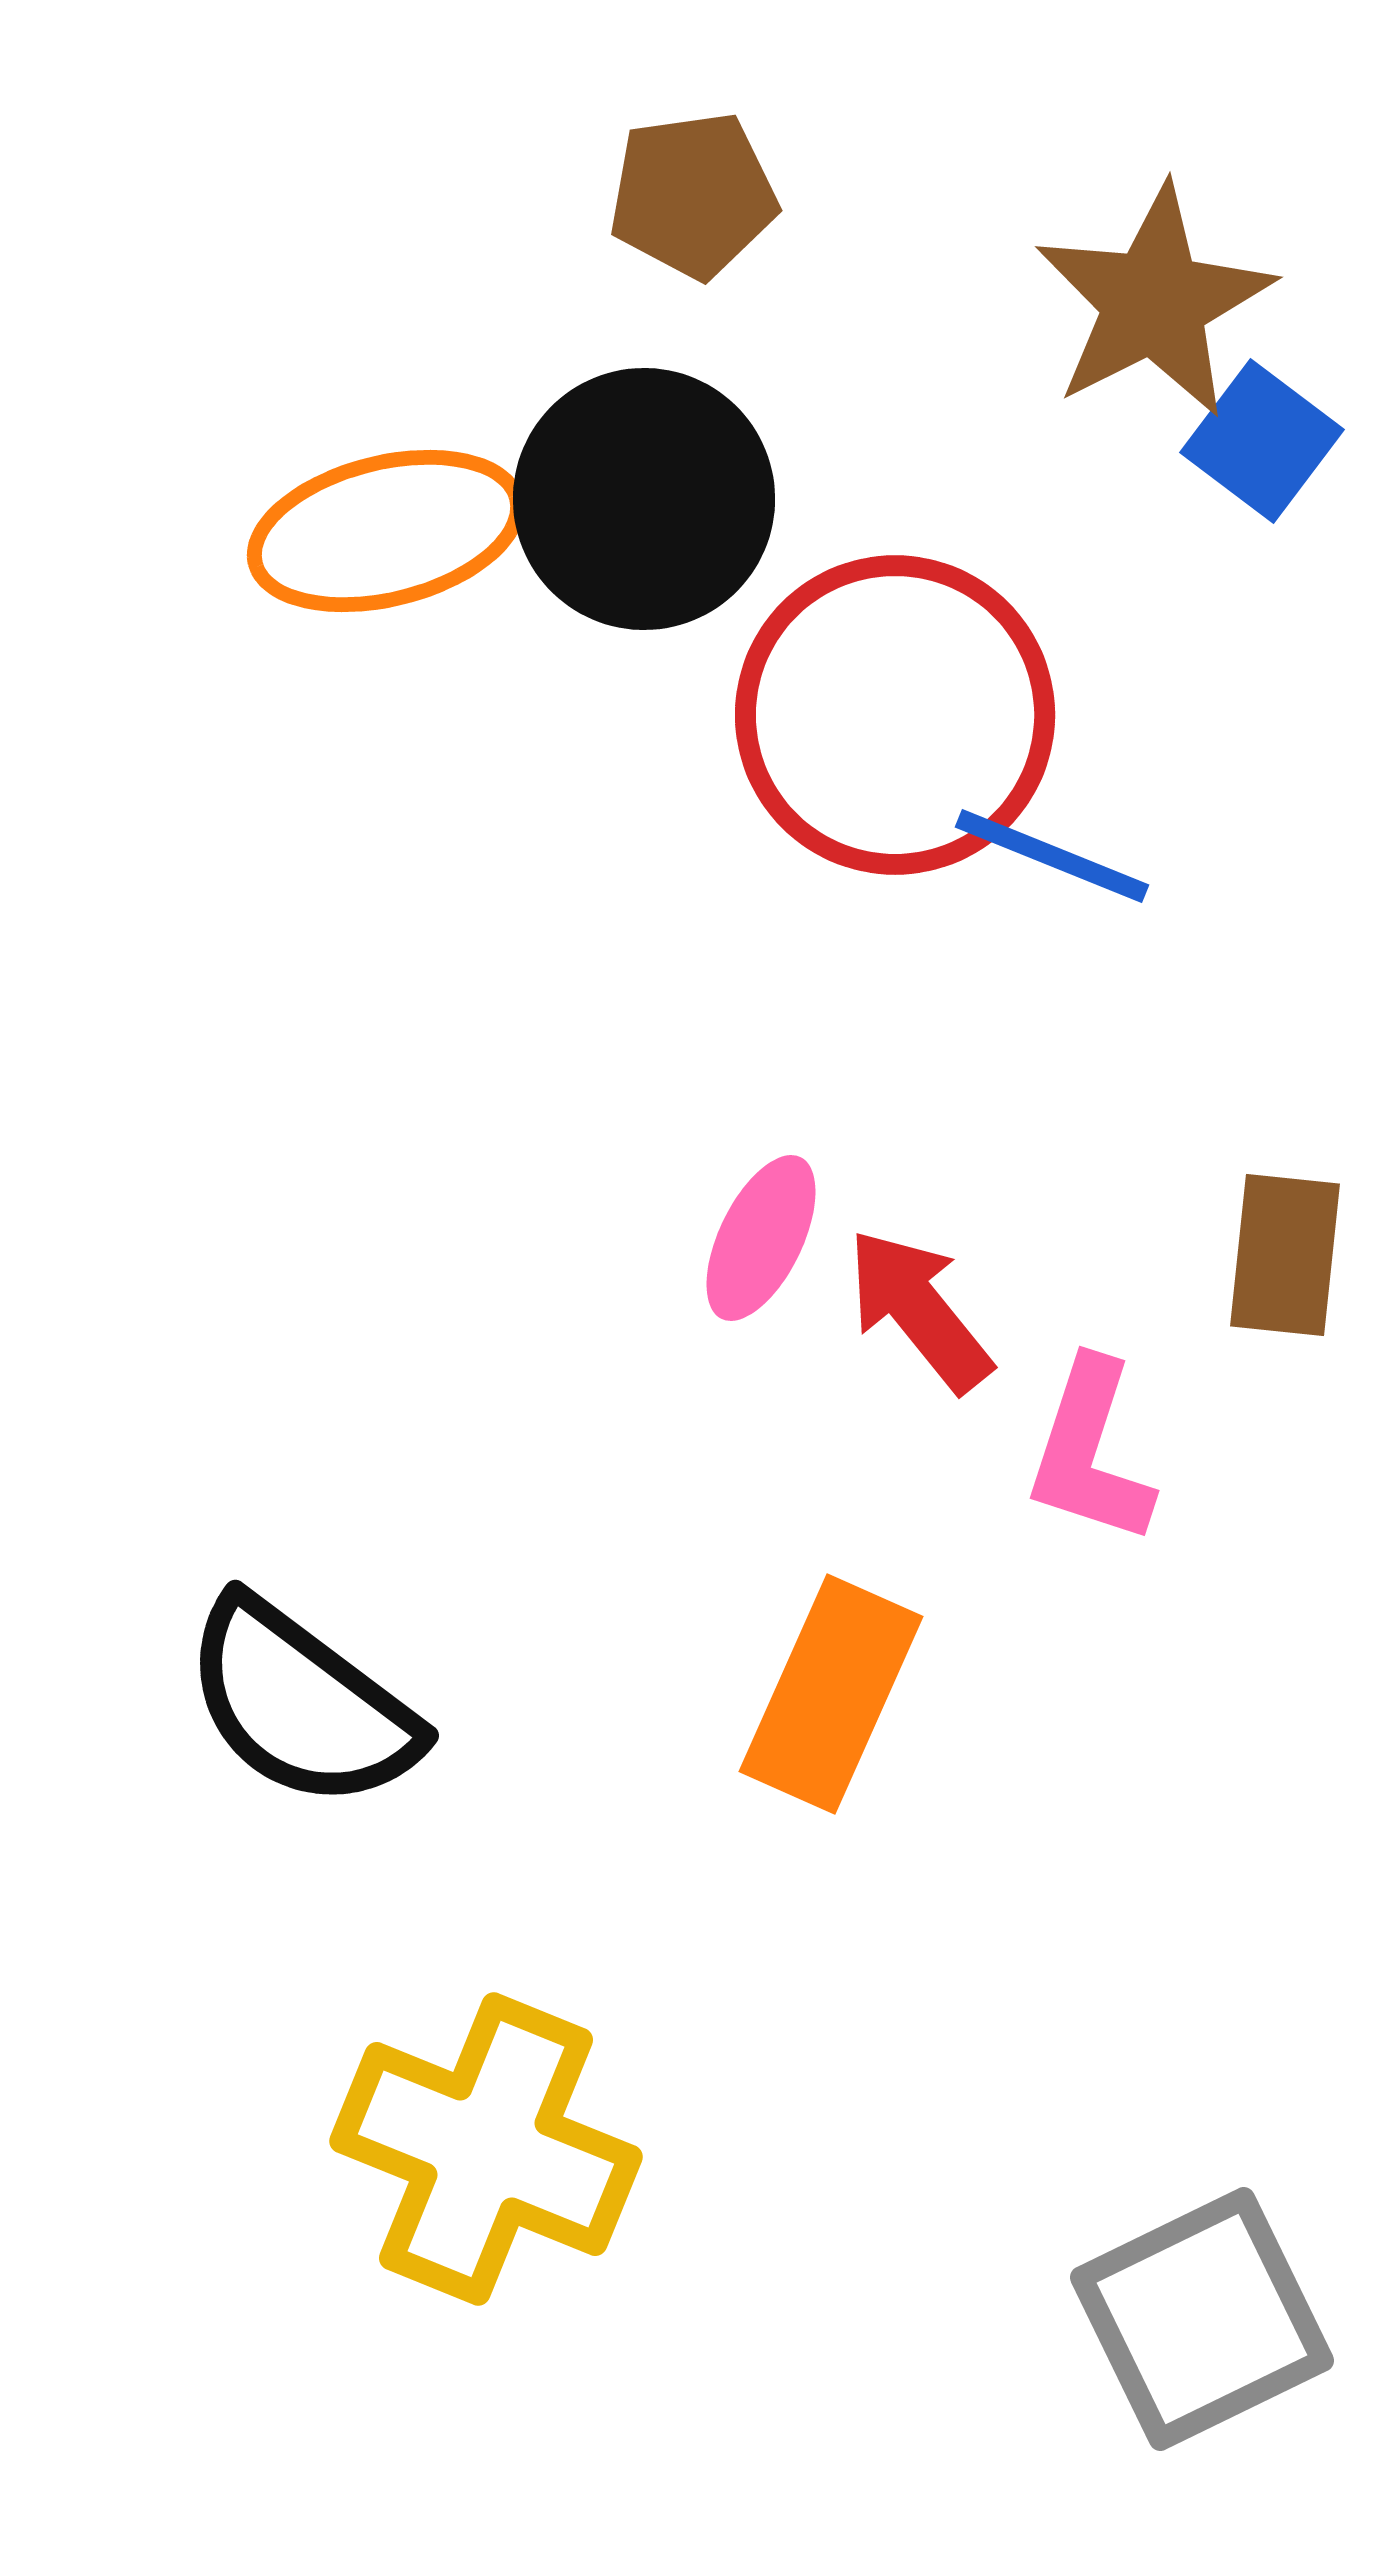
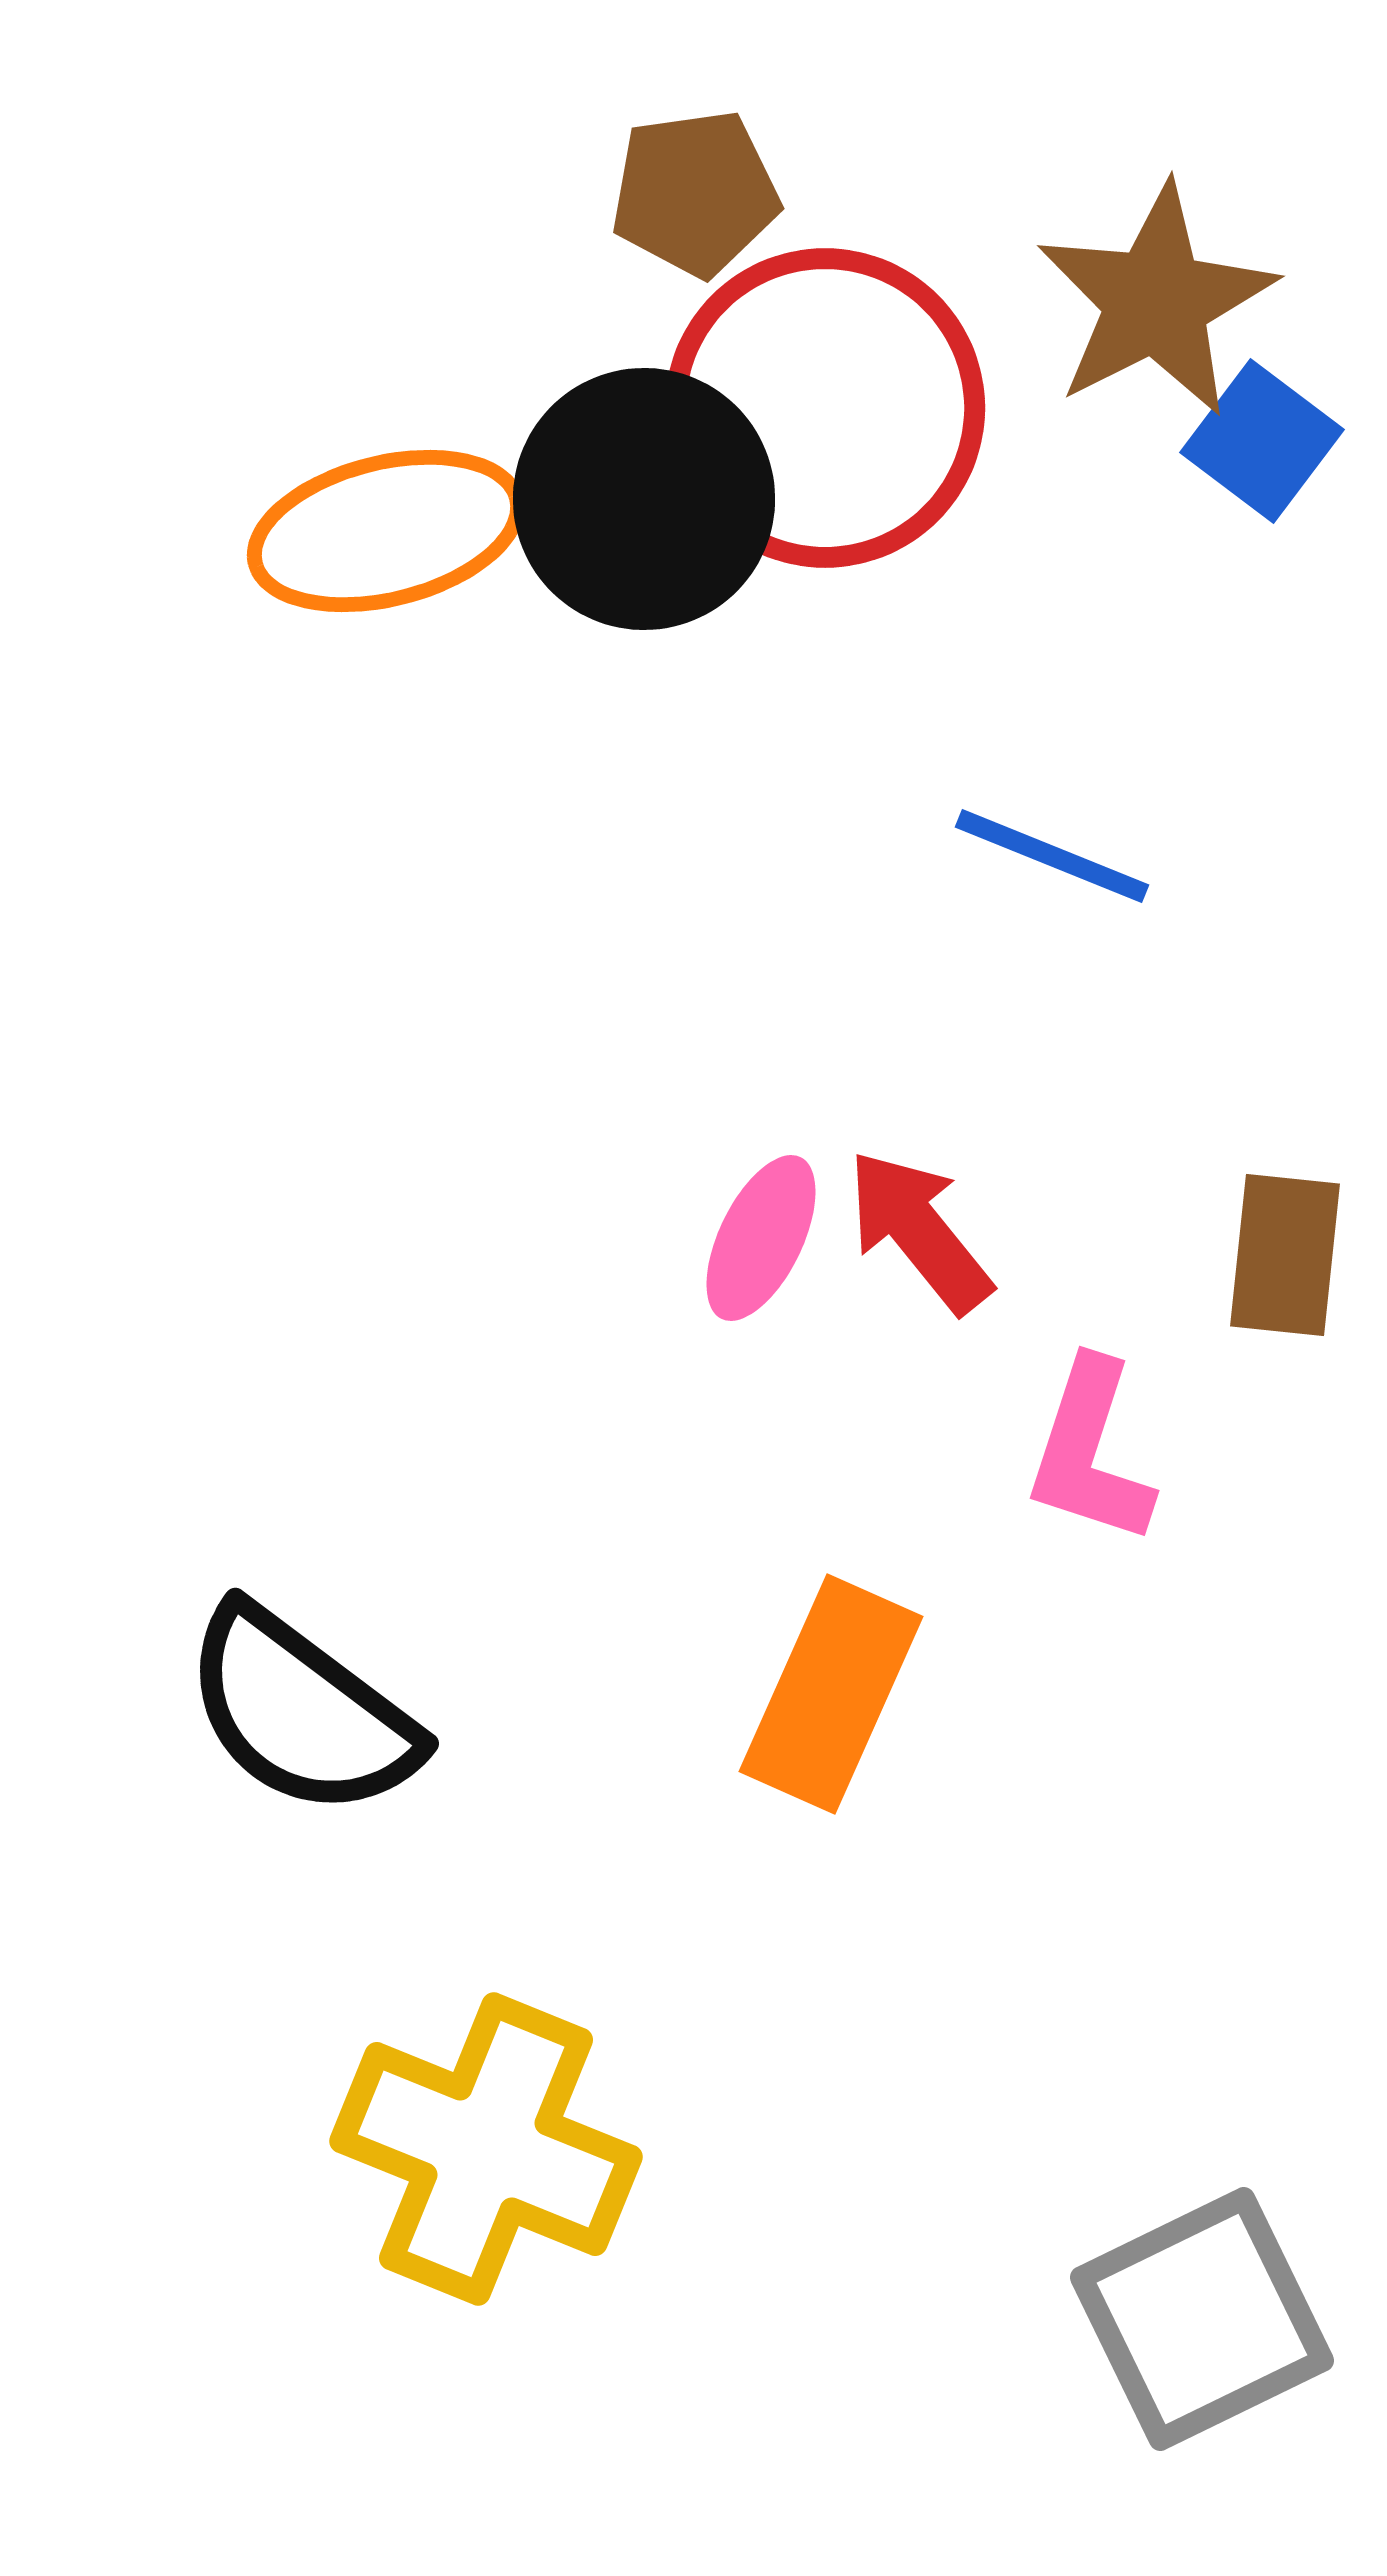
brown pentagon: moved 2 px right, 2 px up
brown star: moved 2 px right, 1 px up
red circle: moved 70 px left, 307 px up
red arrow: moved 79 px up
black semicircle: moved 8 px down
